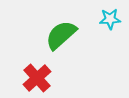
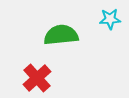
green semicircle: rotated 36 degrees clockwise
